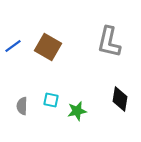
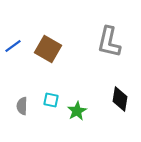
brown square: moved 2 px down
green star: rotated 18 degrees counterclockwise
